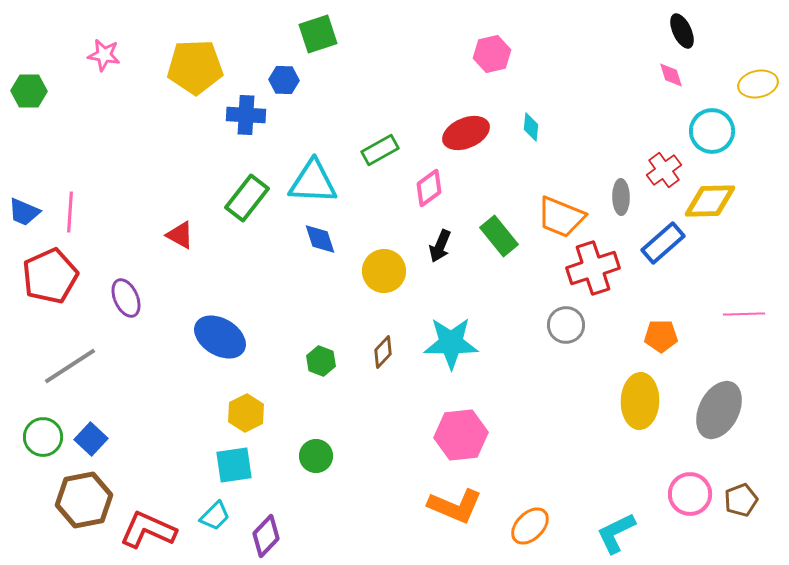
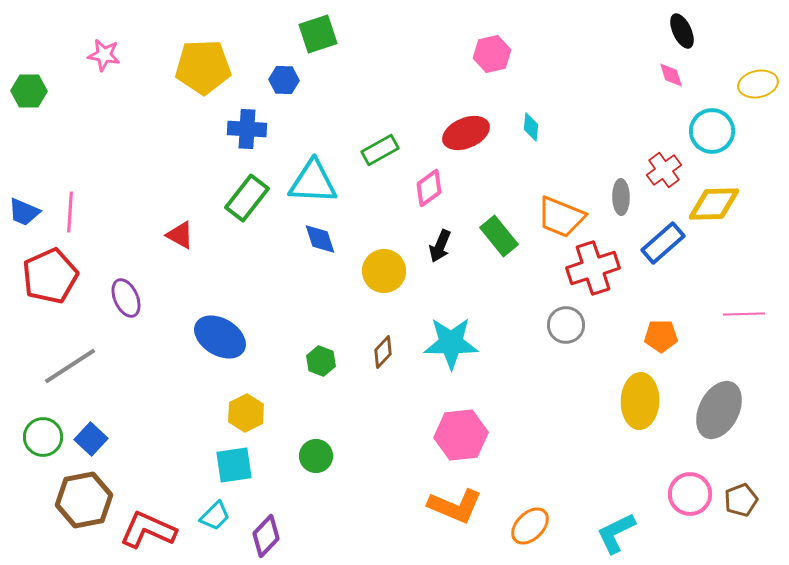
yellow pentagon at (195, 67): moved 8 px right
blue cross at (246, 115): moved 1 px right, 14 px down
yellow diamond at (710, 201): moved 4 px right, 3 px down
